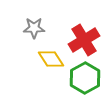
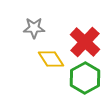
red cross: moved 1 px right, 2 px down; rotated 16 degrees counterclockwise
